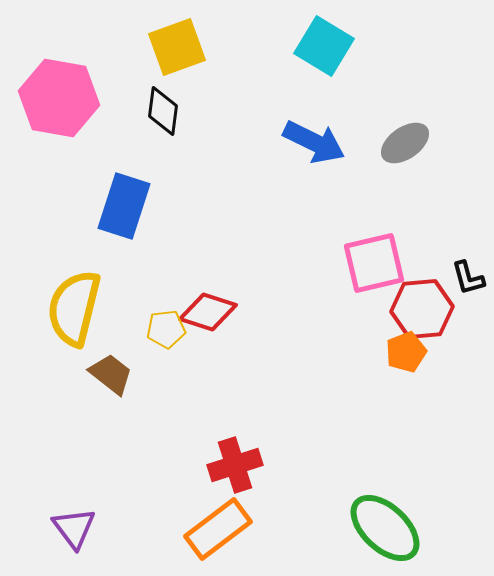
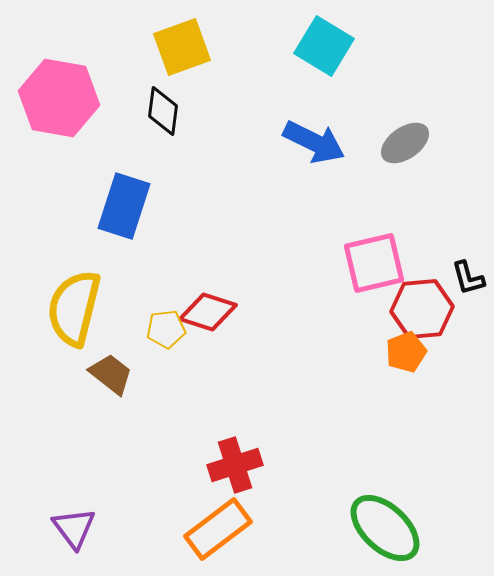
yellow square: moved 5 px right
